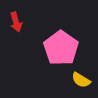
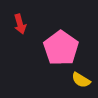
red arrow: moved 4 px right, 2 px down
